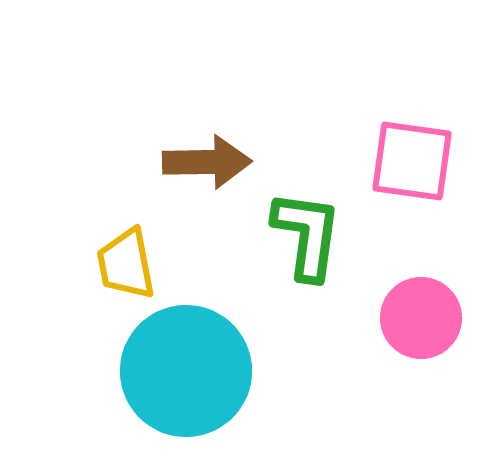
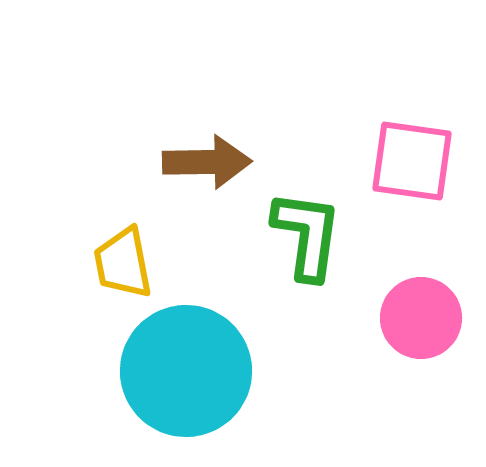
yellow trapezoid: moved 3 px left, 1 px up
